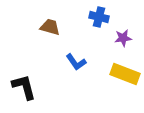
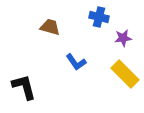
yellow rectangle: rotated 24 degrees clockwise
